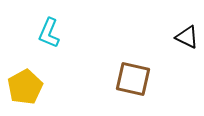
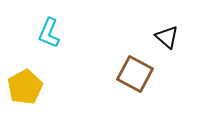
black triangle: moved 20 px left; rotated 15 degrees clockwise
brown square: moved 2 px right, 5 px up; rotated 15 degrees clockwise
